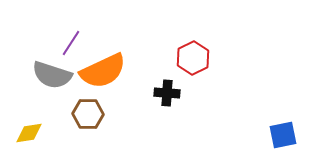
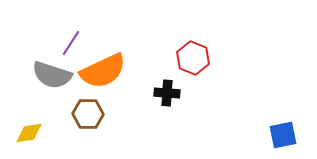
red hexagon: rotated 12 degrees counterclockwise
